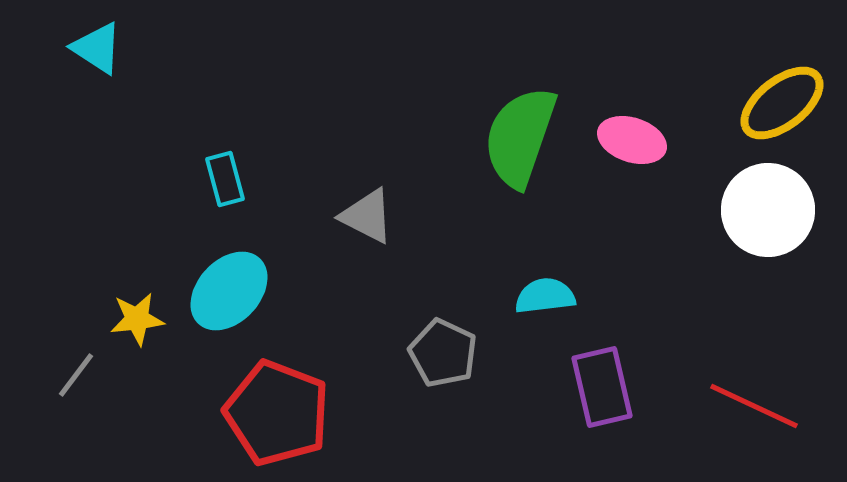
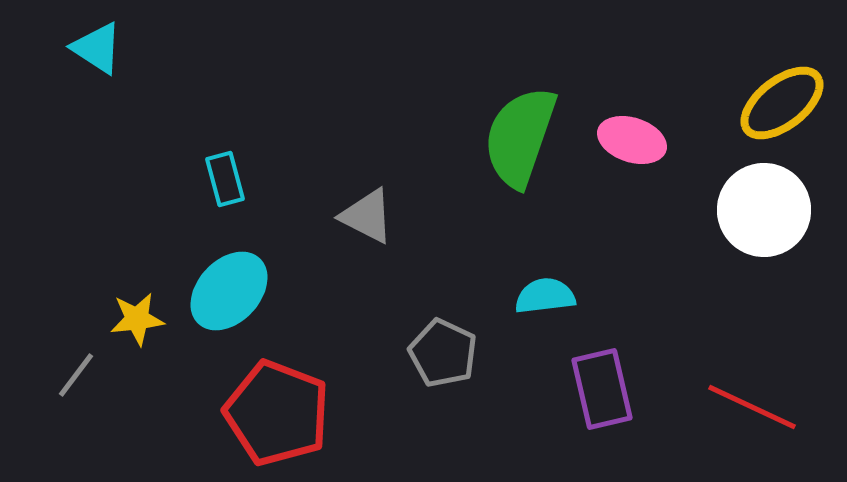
white circle: moved 4 px left
purple rectangle: moved 2 px down
red line: moved 2 px left, 1 px down
